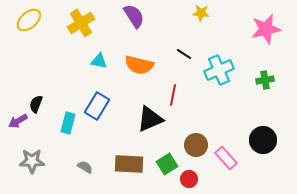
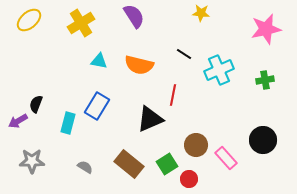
brown rectangle: rotated 36 degrees clockwise
